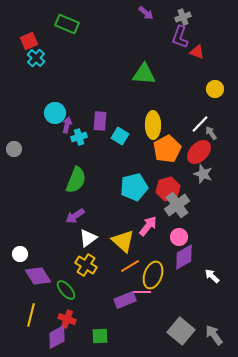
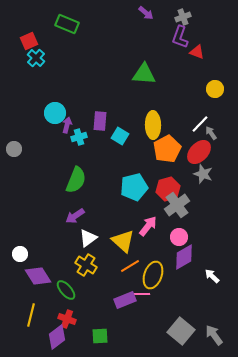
pink line at (142, 292): moved 1 px left, 2 px down
purple diamond at (57, 337): rotated 10 degrees counterclockwise
